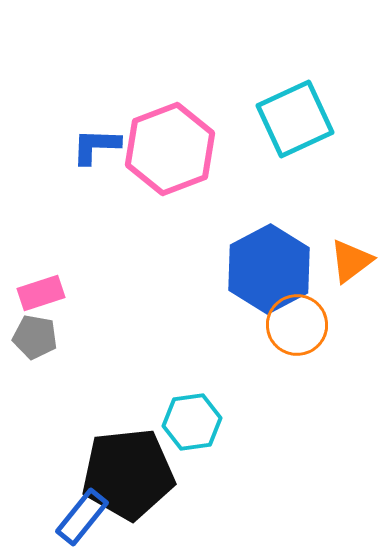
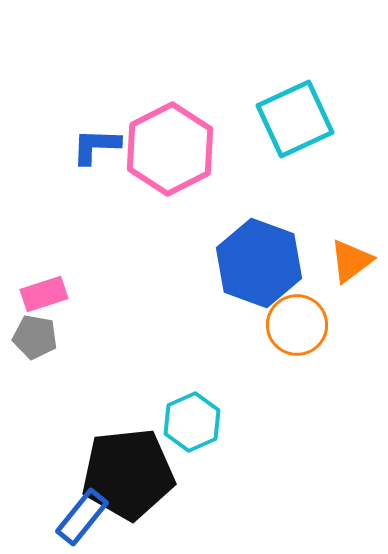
pink hexagon: rotated 6 degrees counterclockwise
blue hexagon: moved 10 px left, 6 px up; rotated 12 degrees counterclockwise
pink rectangle: moved 3 px right, 1 px down
cyan hexagon: rotated 16 degrees counterclockwise
